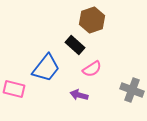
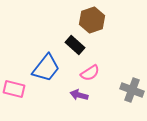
pink semicircle: moved 2 px left, 4 px down
